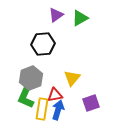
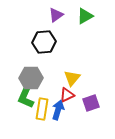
green triangle: moved 5 px right, 2 px up
black hexagon: moved 1 px right, 2 px up
gray hexagon: rotated 20 degrees clockwise
red triangle: moved 12 px right; rotated 14 degrees counterclockwise
